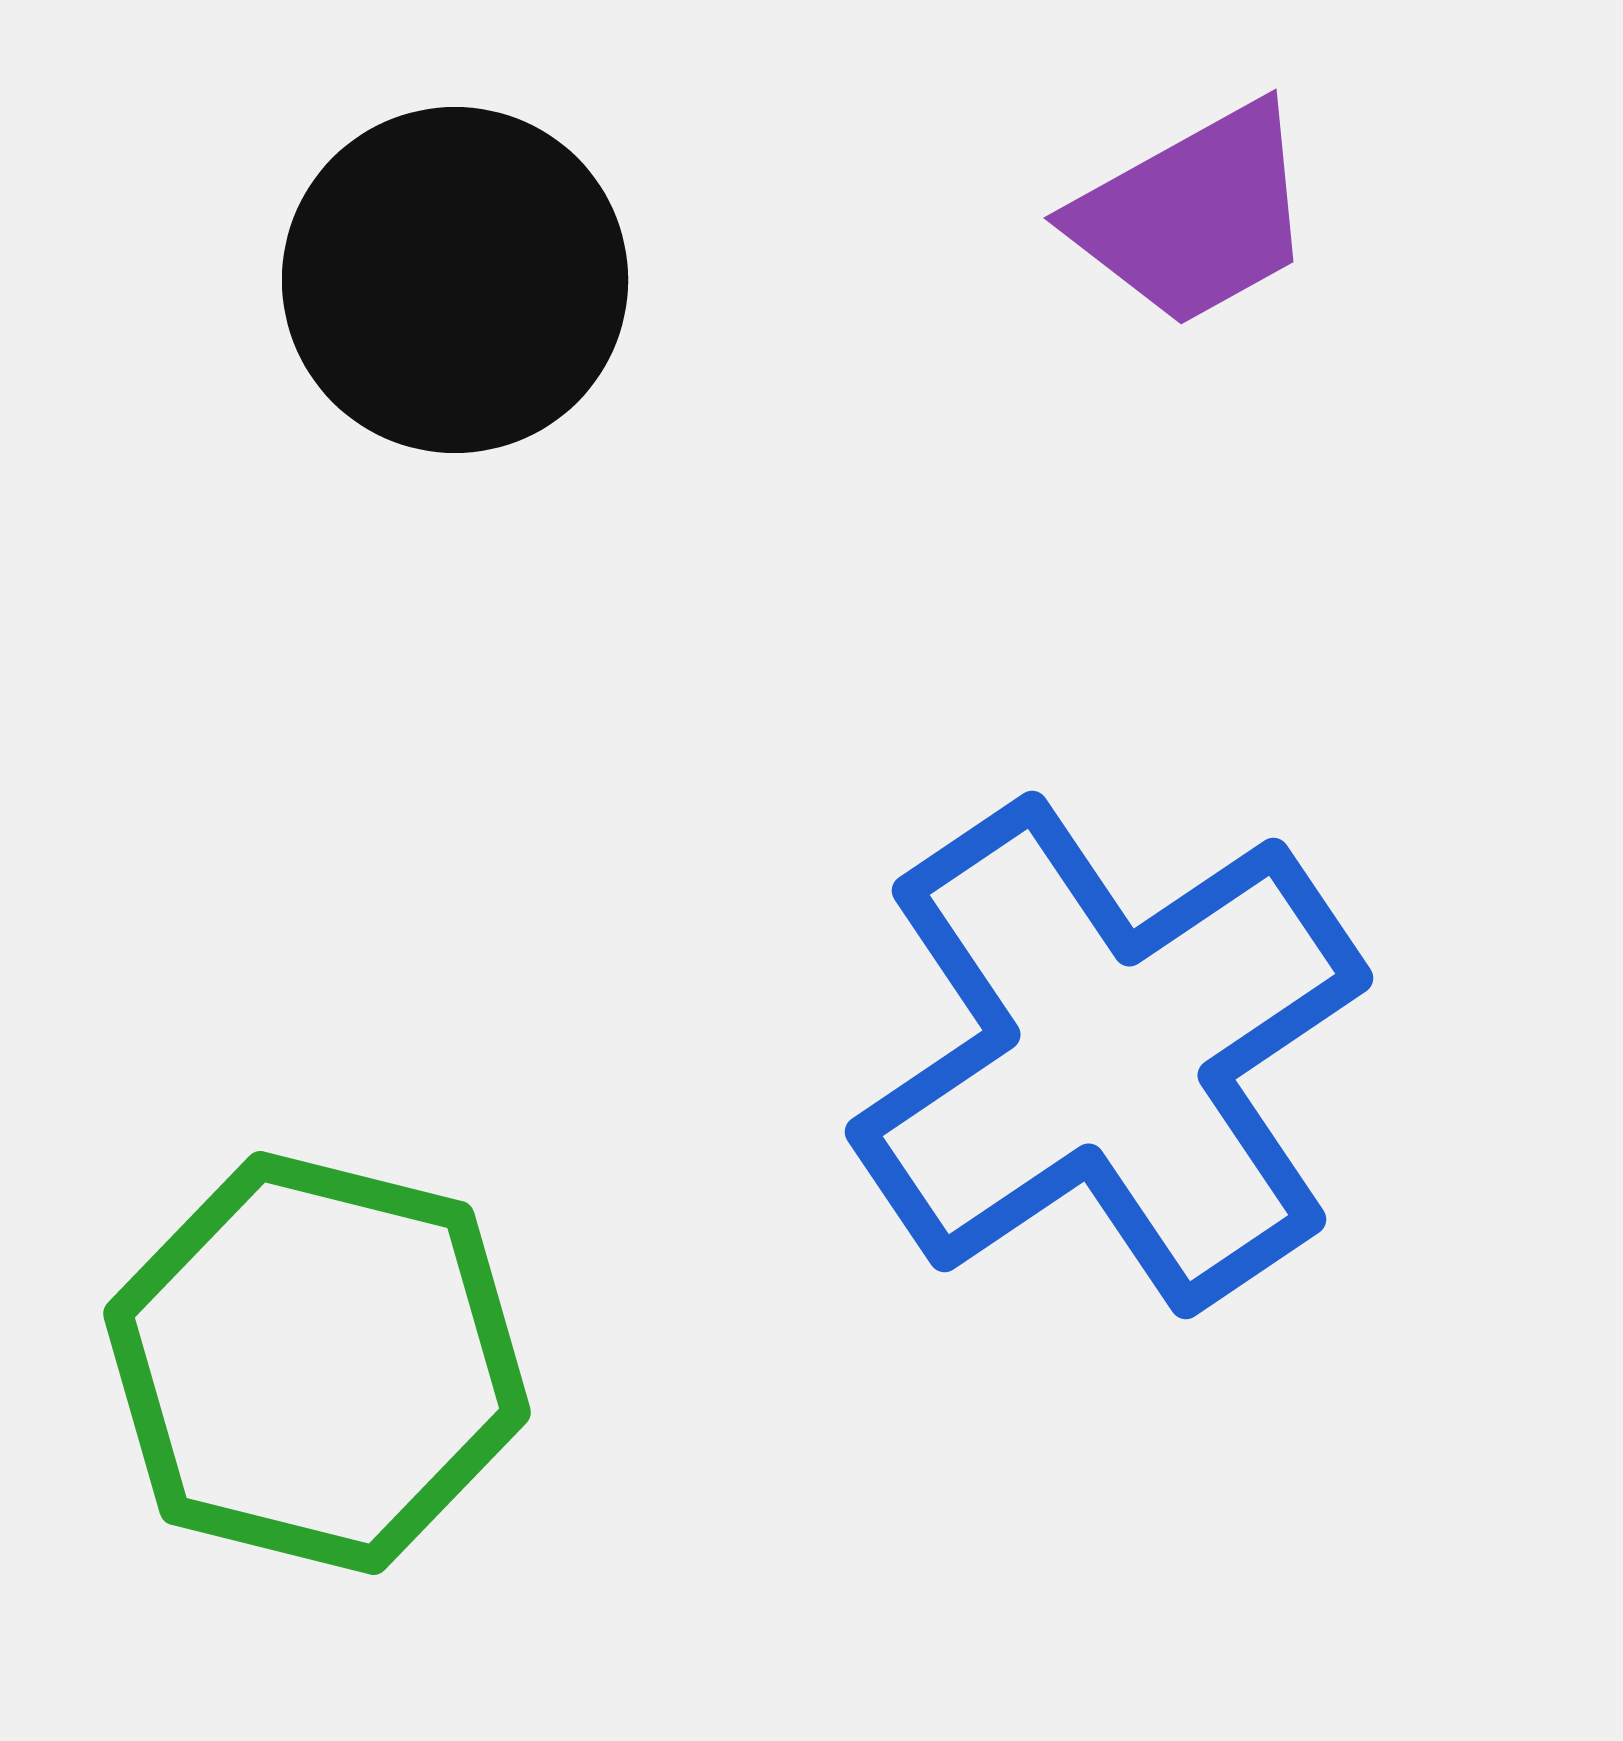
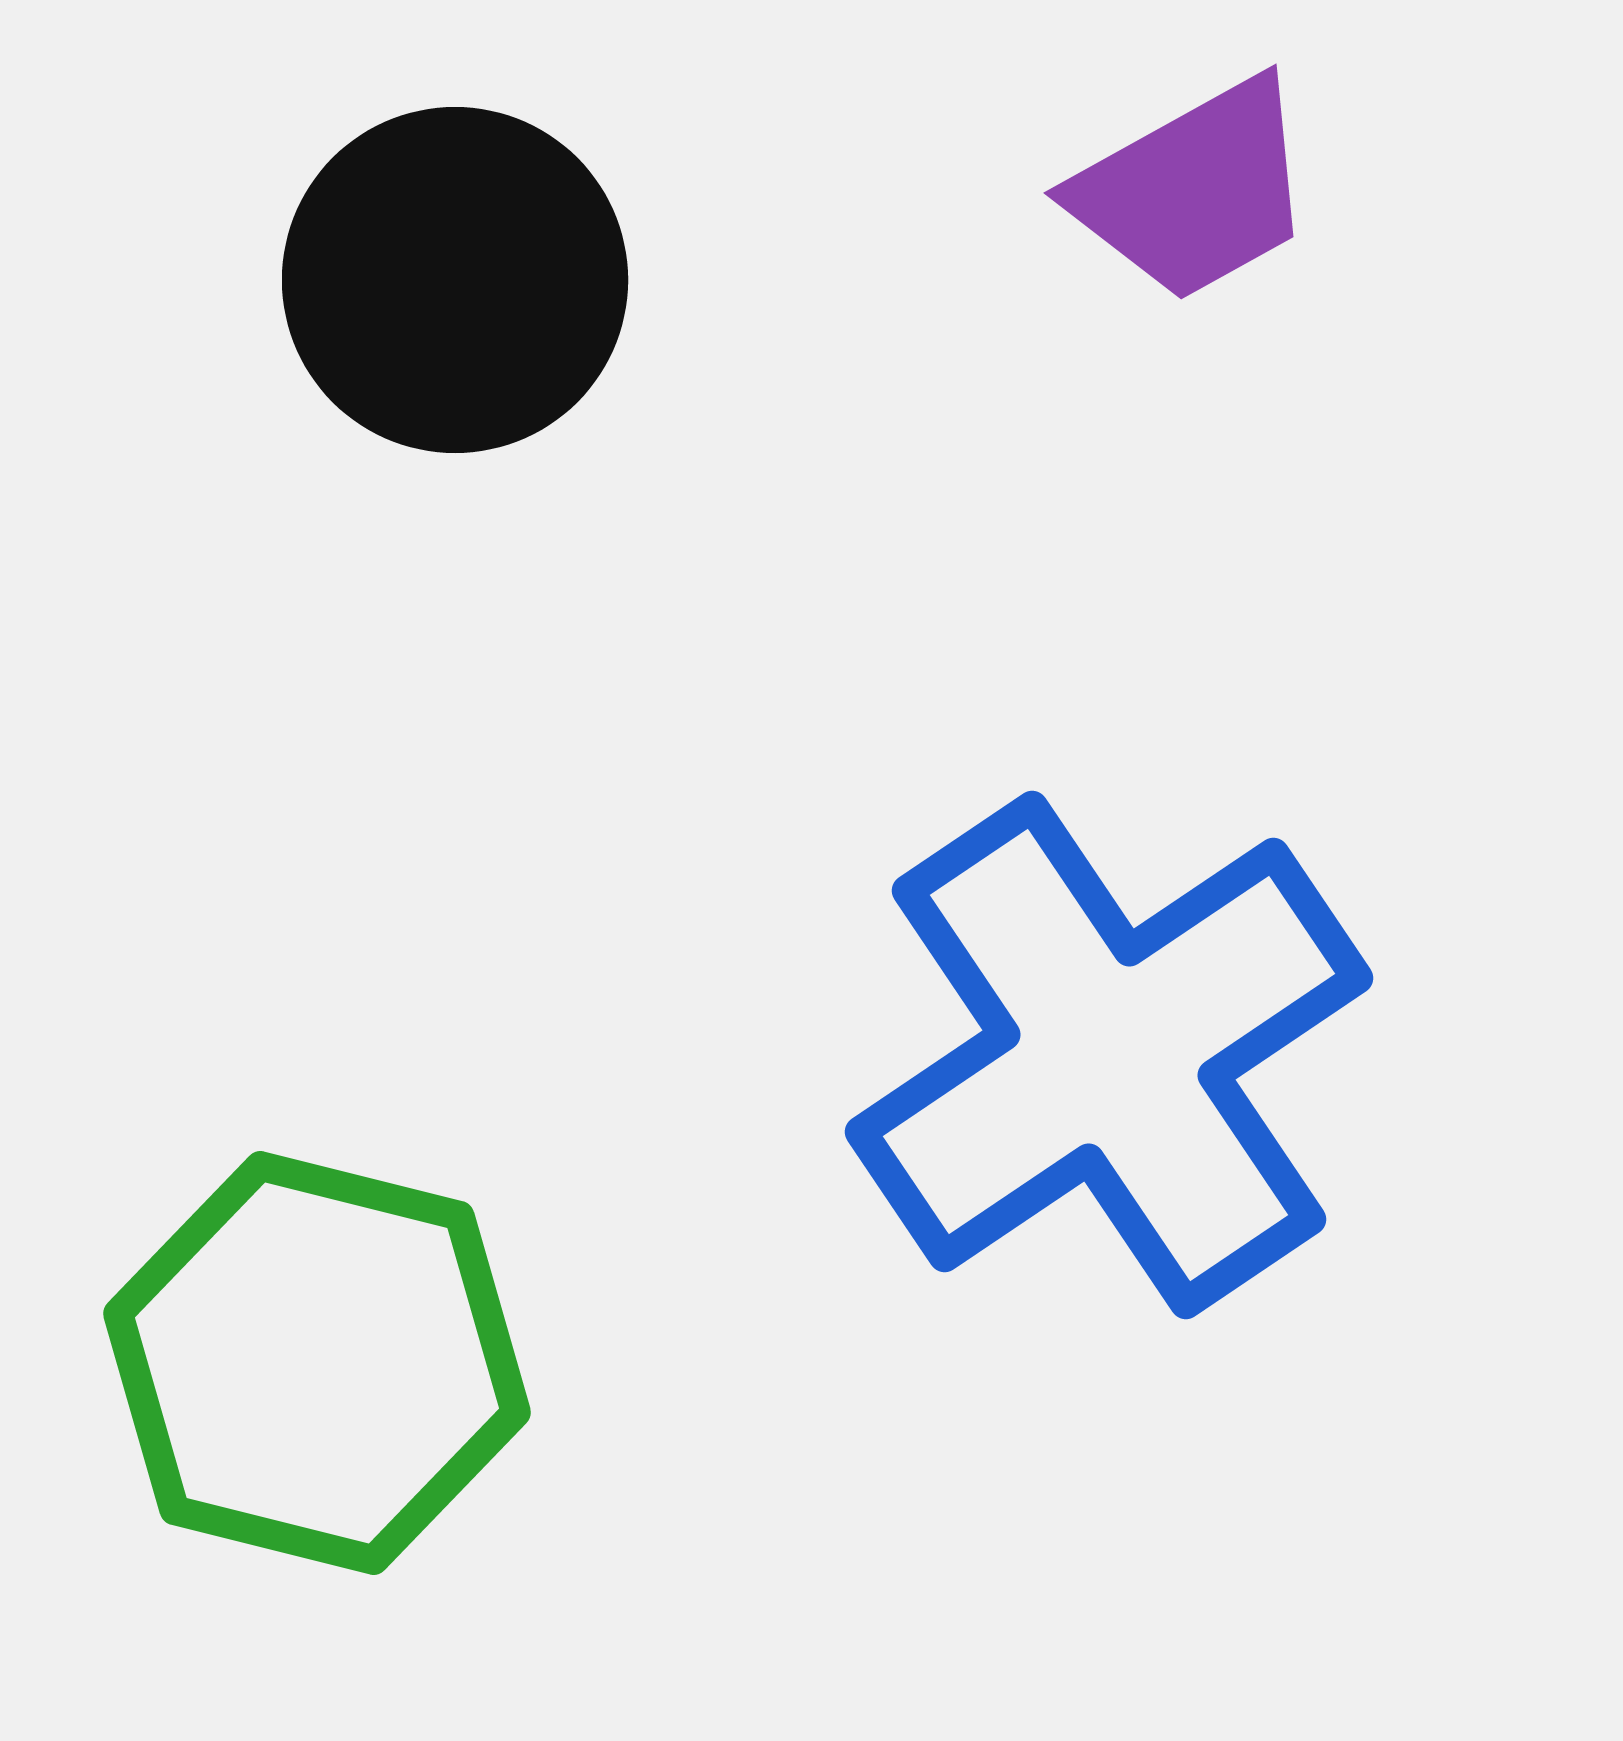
purple trapezoid: moved 25 px up
